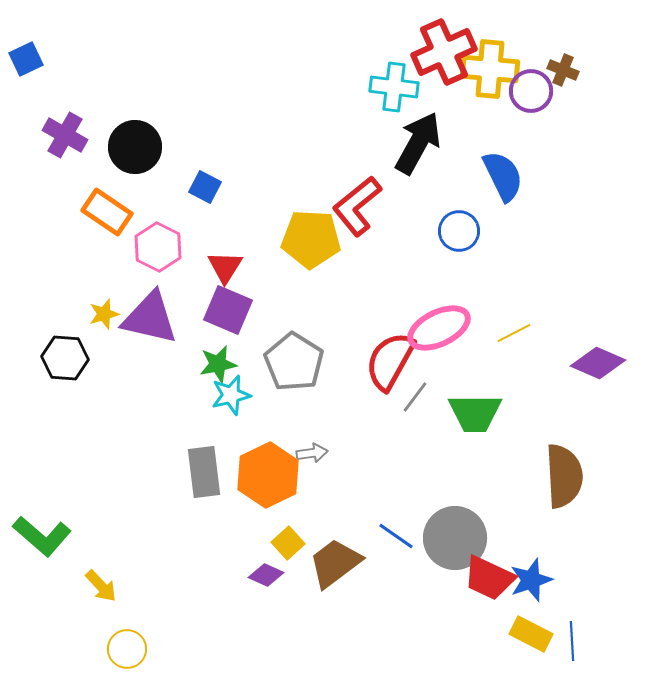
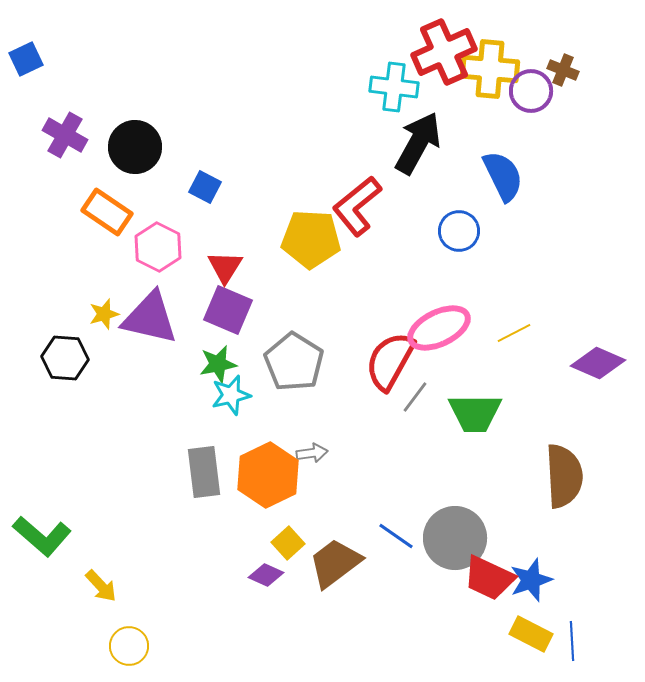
yellow circle at (127, 649): moved 2 px right, 3 px up
